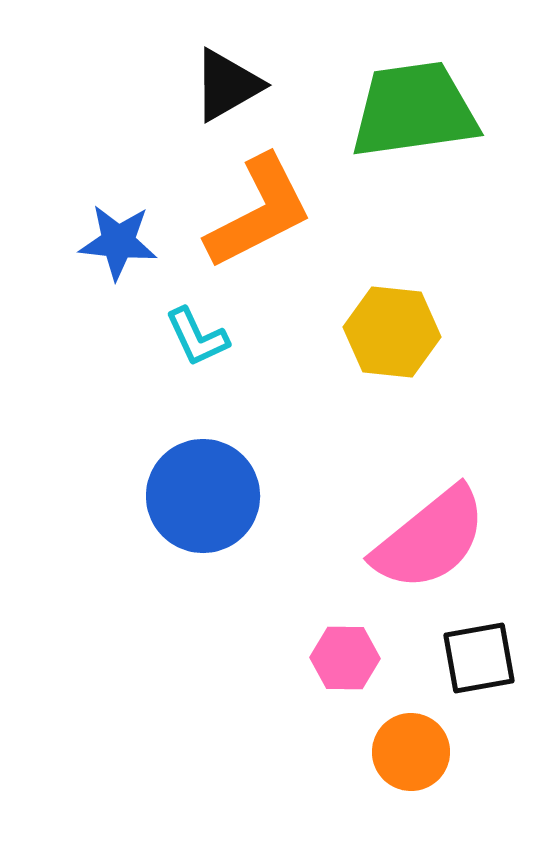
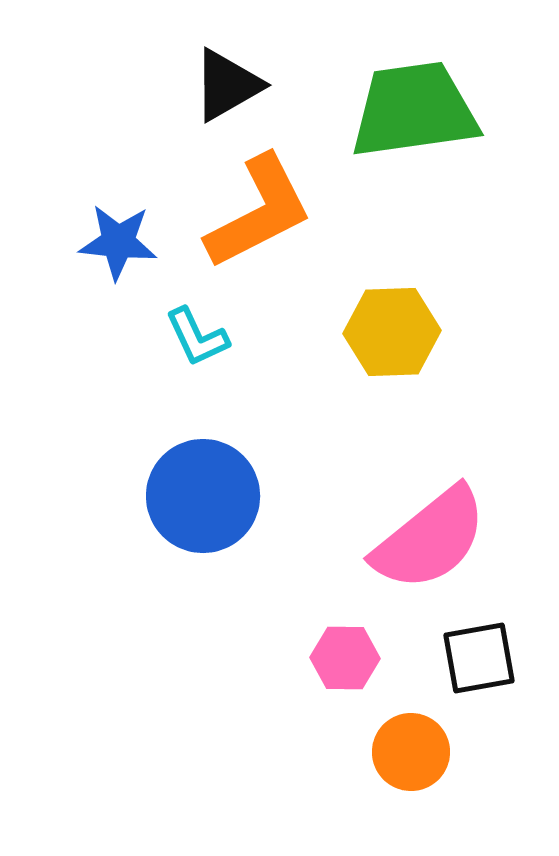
yellow hexagon: rotated 8 degrees counterclockwise
